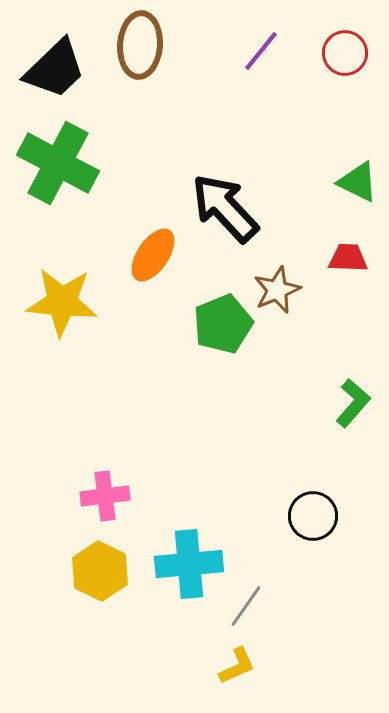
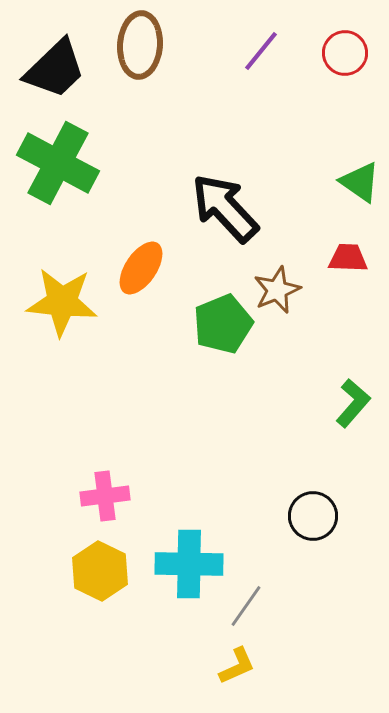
green triangle: moved 2 px right; rotated 9 degrees clockwise
orange ellipse: moved 12 px left, 13 px down
cyan cross: rotated 6 degrees clockwise
